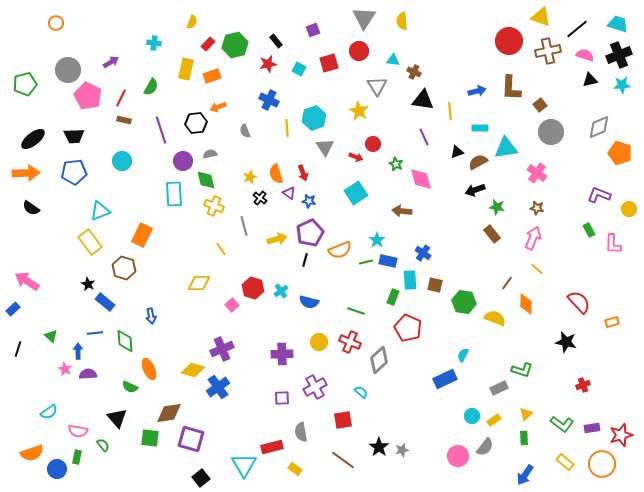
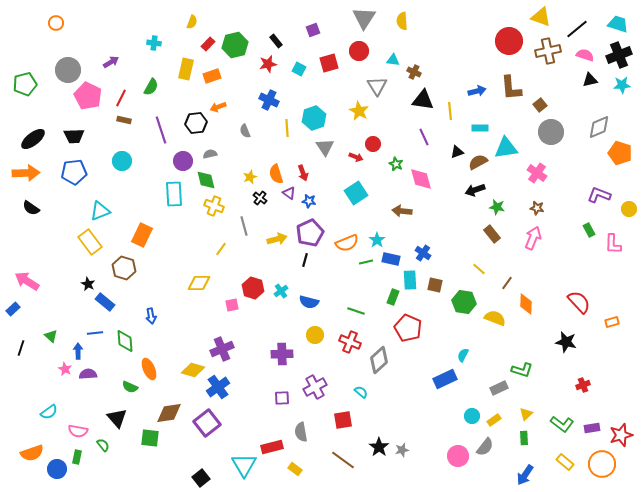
brown L-shape at (511, 88): rotated 8 degrees counterclockwise
yellow line at (221, 249): rotated 72 degrees clockwise
orange semicircle at (340, 250): moved 7 px right, 7 px up
blue rectangle at (388, 261): moved 3 px right, 2 px up
yellow line at (537, 269): moved 58 px left
pink square at (232, 305): rotated 32 degrees clockwise
yellow circle at (319, 342): moved 4 px left, 7 px up
black line at (18, 349): moved 3 px right, 1 px up
purple square at (191, 439): moved 16 px right, 16 px up; rotated 36 degrees clockwise
